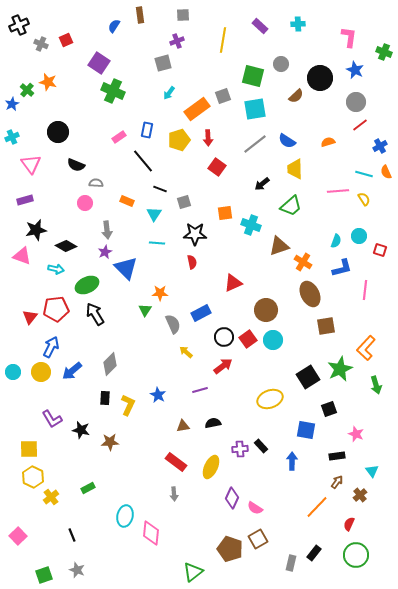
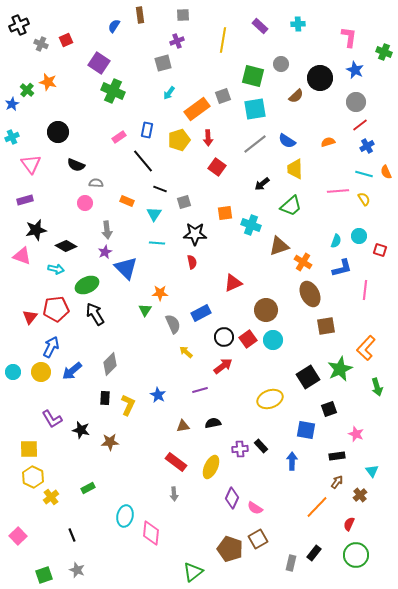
blue cross at (380, 146): moved 13 px left
green arrow at (376, 385): moved 1 px right, 2 px down
